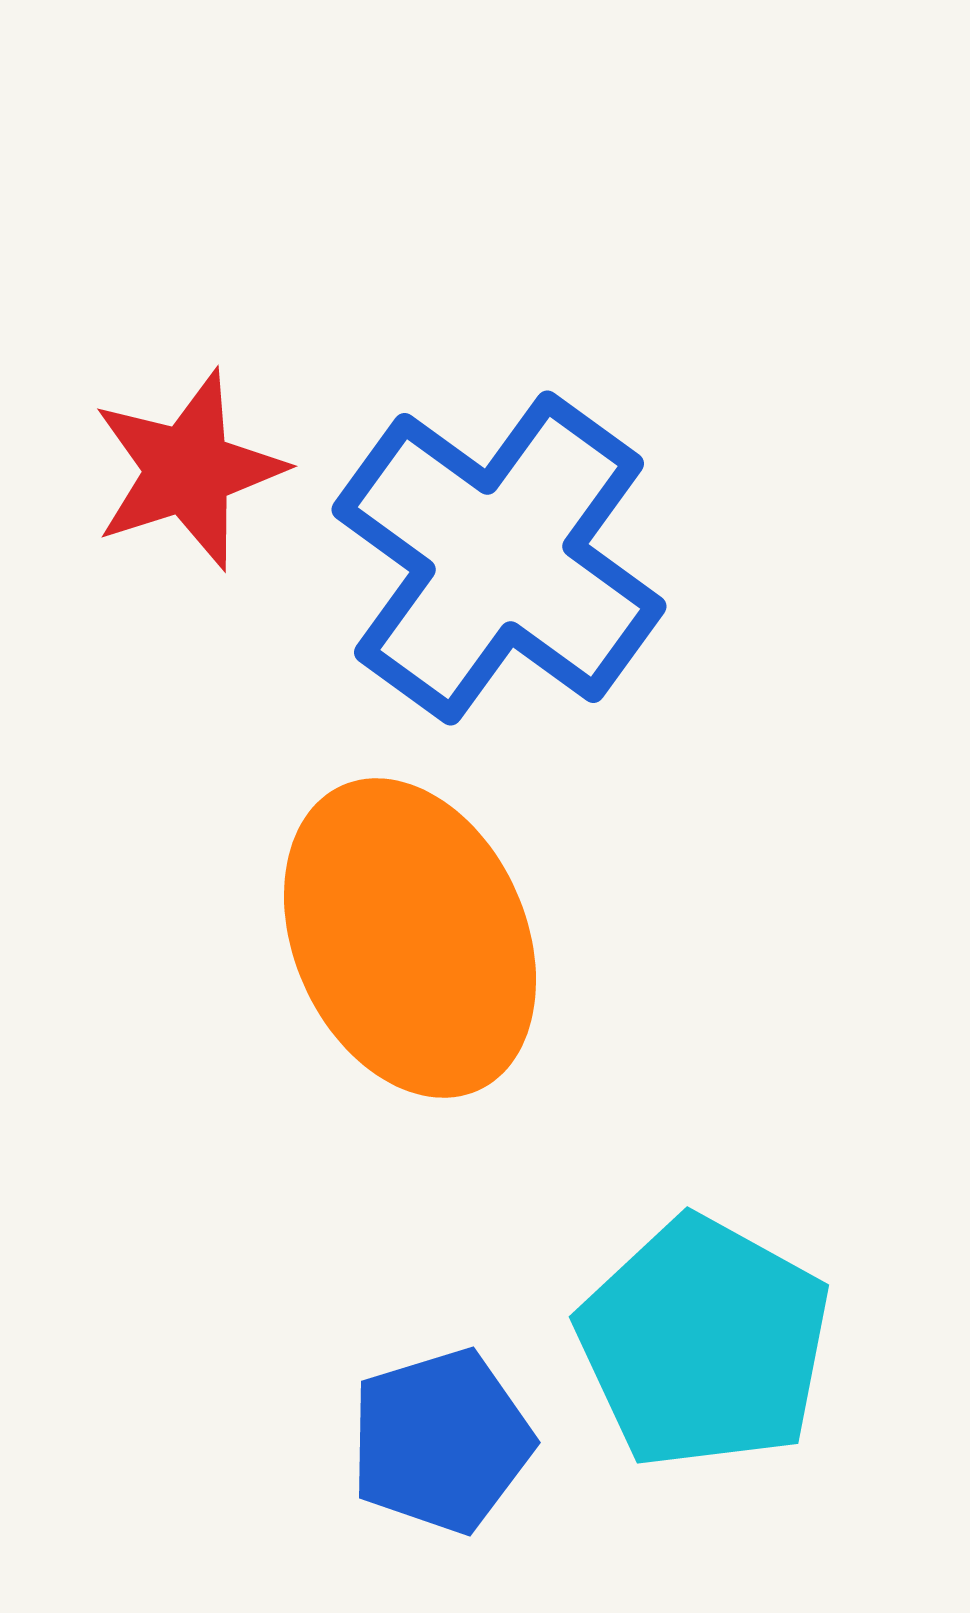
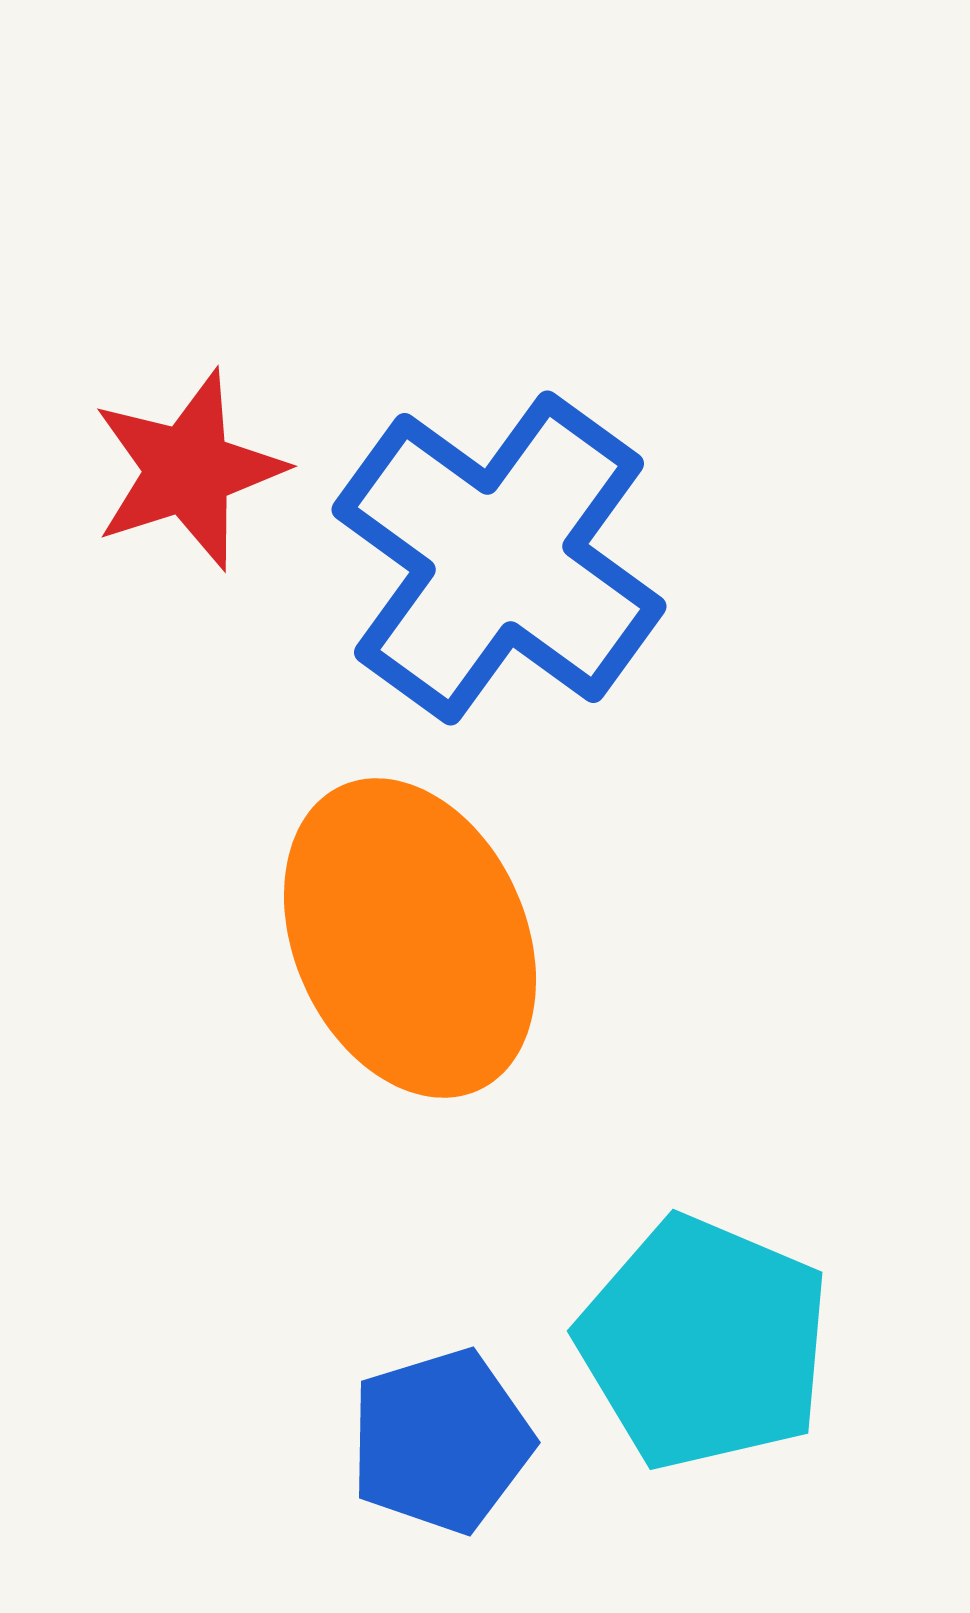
cyan pentagon: rotated 6 degrees counterclockwise
